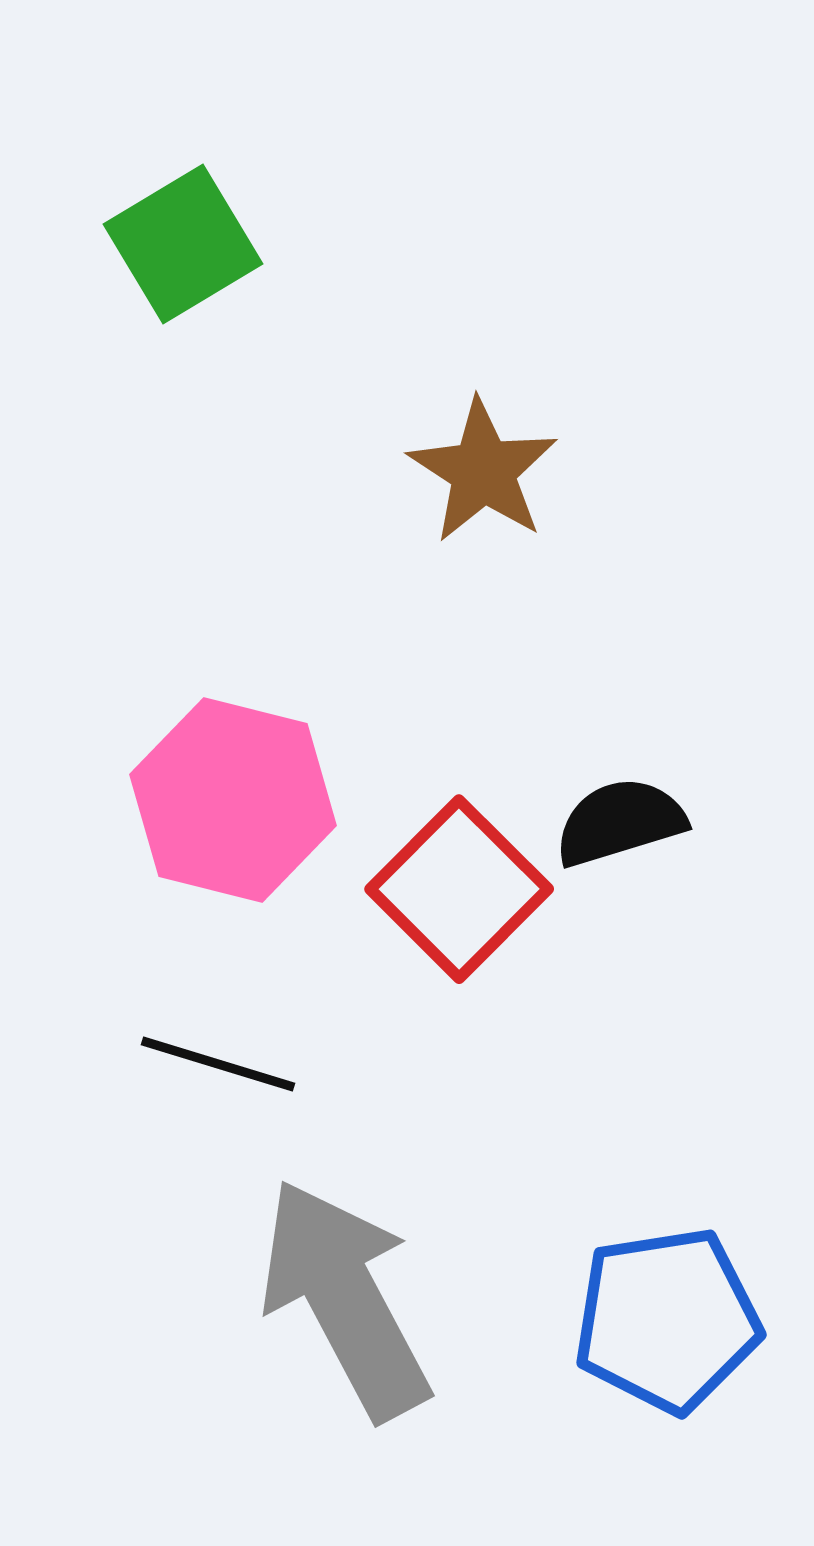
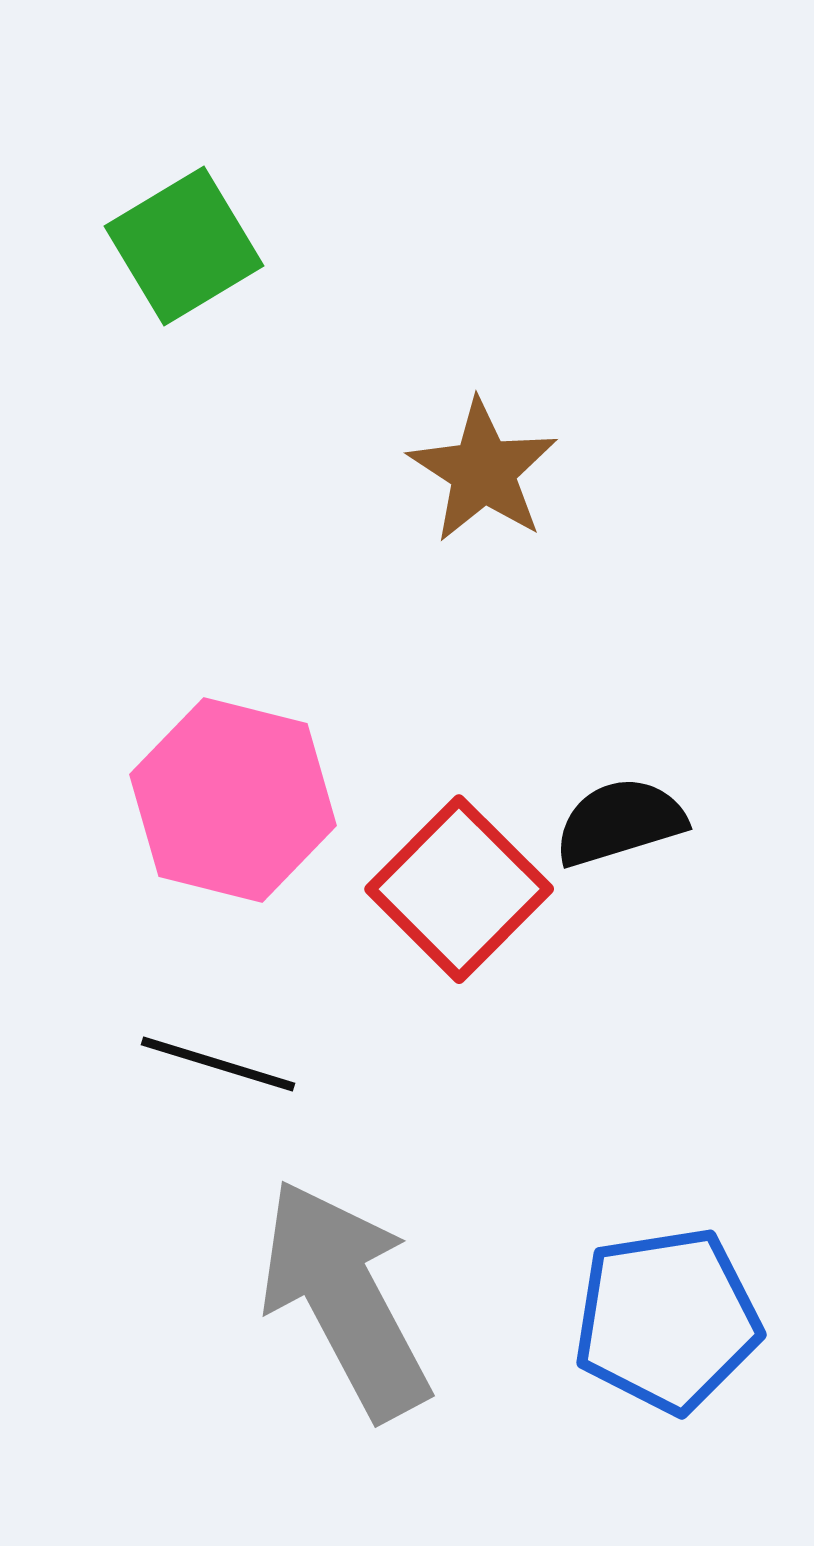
green square: moved 1 px right, 2 px down
